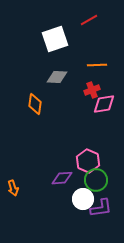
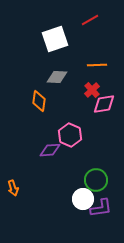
red line: moved 1 px right
red cross: rotated 21 degrees counterclockwise
orange diamond: moved 4 px right, 3 px up
pink hexagon: moved 18 px left, 26 px up
purple diamond: moved 12 px left, 28 px up
